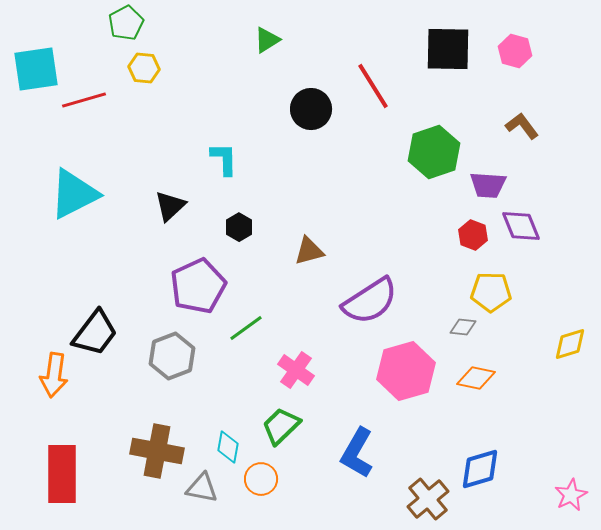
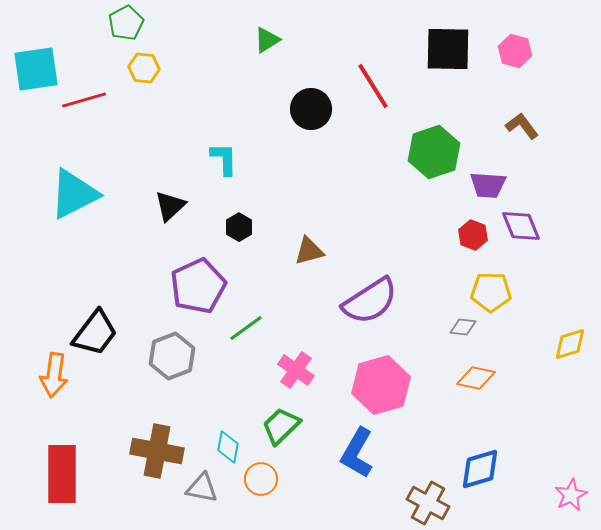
pink hexagon at (406, 371): moved 25 px left, 14 px down
brown cross at (428, 499): moved 4 px down; rotated 21 degrees counterclockwise
